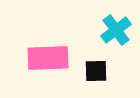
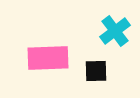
cyan cross: moved 1 px left, 1 px down
